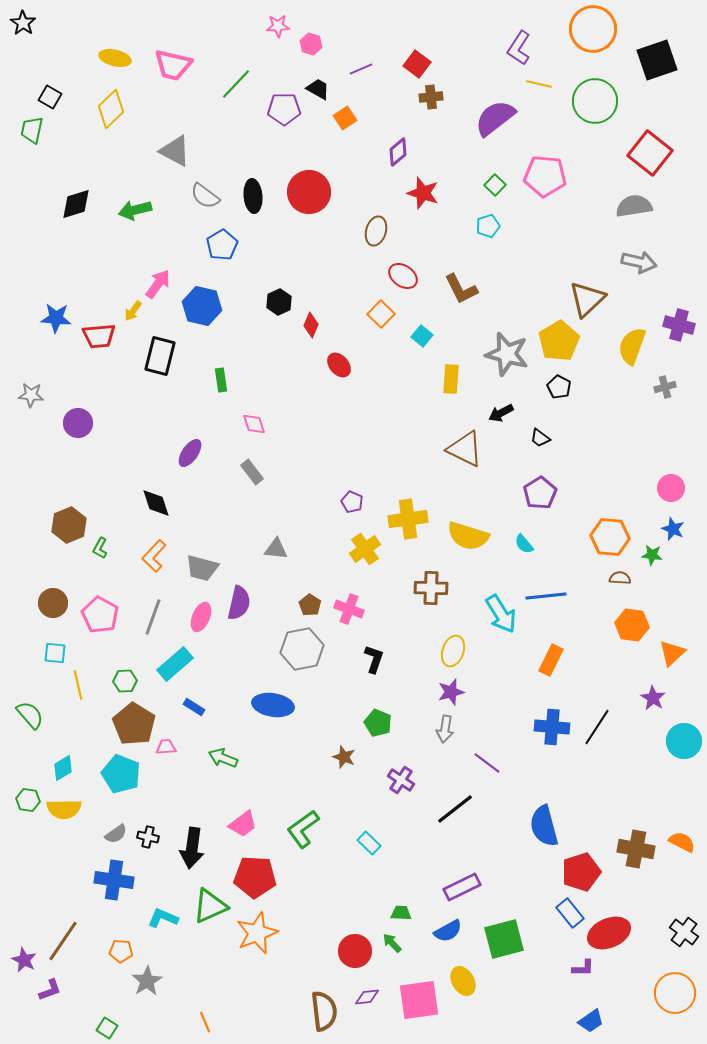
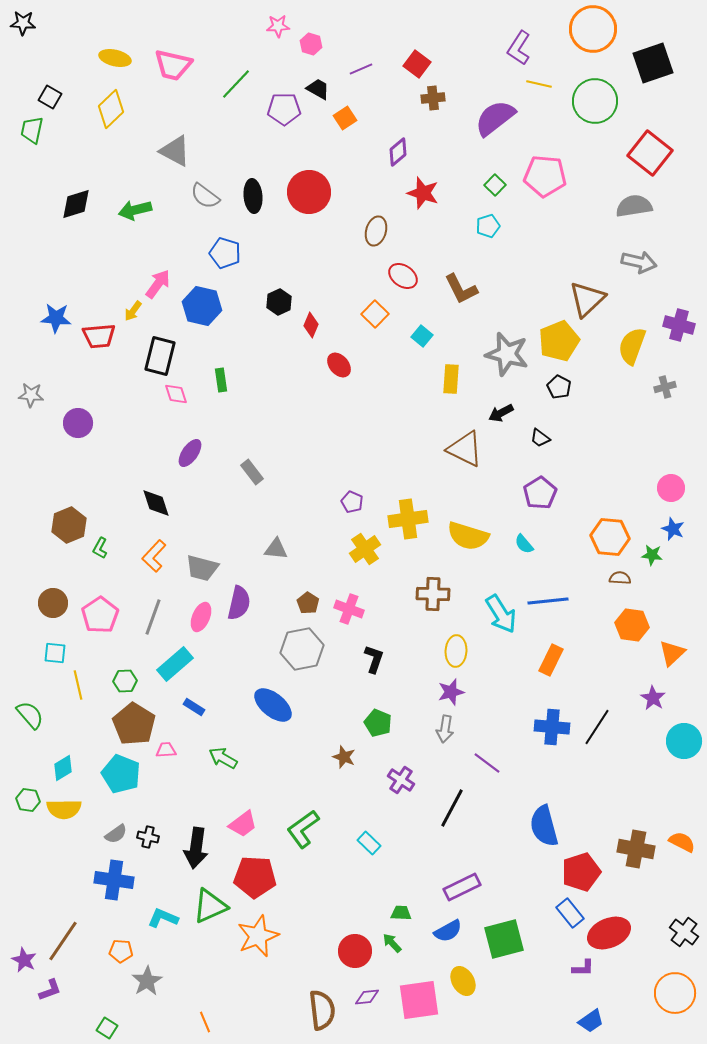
black star at (23, 23): rotated 30 degrees counterclockwise
black square at (657, 60): moved 4 px left, 3 px down
brown cross at (431, 97): moved 2 px right, 1 px down
blue pentagon at (222, 245): moved 3 px right, 8 px down; rotated 24 degrees counterclockwise
orange square at (381, 314): moved 6 px left
yellow pentagon at (559, 341): rotated 9 degrees clockwise
pink diamond at (254, 424): moved 78 px left, 30 px up
brown cross at (431, 588): moved 2 px right, 6 px down
blue line at (546, 596): moved 2 px right, 5 px down
brown pentagon at (310, 605): moved 2 px left, 2 px up
pink pentagon at (100, 615): rotated 9 degrees clockwise
yellow ellipse at (453, 651): moved 3 px right; rotated 16 degrees counterclockwise
blue ellipse at (273, 705): rotated 30 degrees clockwise
pink trapezoid at (166, 747): moved 3 px down
green arrow at (223, 758): rotated 8 degrees clockwise
black line at (455, 809): moved 3 px left, 1 px up; rotated 24 degrees counterclockwise
black arrow at (192, 848): moved 4 px right
orange star at (257, 933): moved 1 px right, 3 px down
brown semicircle at (324, 1011): moved 2 px left, 1 px up
